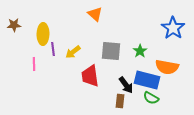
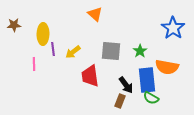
blue rectangle: rotated 70 degrees clockwise
brown rectangle: rotated 16 degrees clockwise
